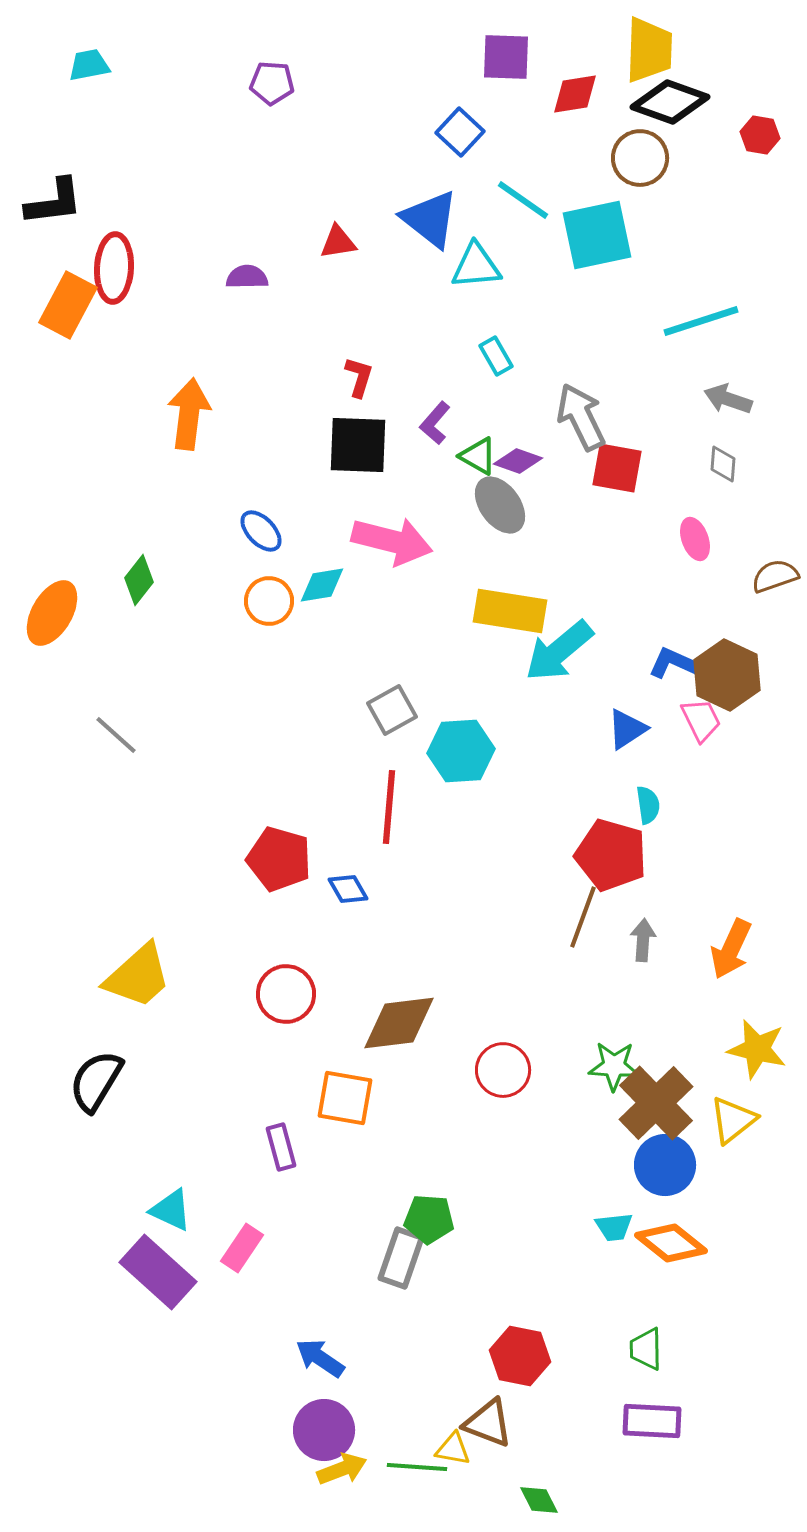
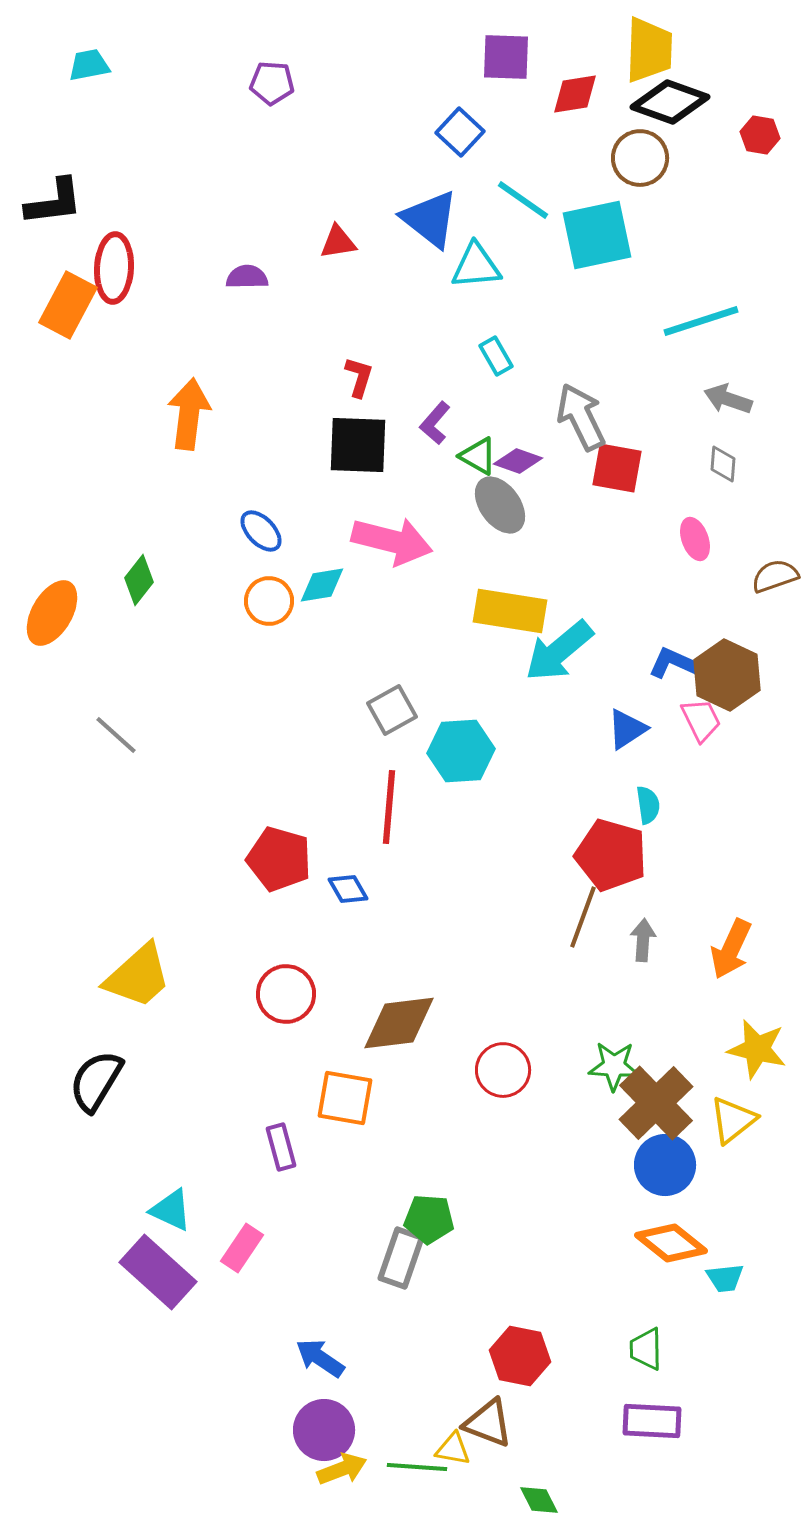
cyan trapezoid at (614, 1227): moved 111 px right, 51 px down
